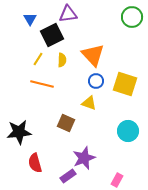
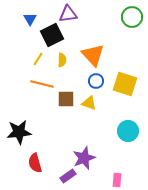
brown square: moved 24 px up; rotated 24 degrees counterclockwise
pink rectangle: rotated 24 degrees counterclockwise
